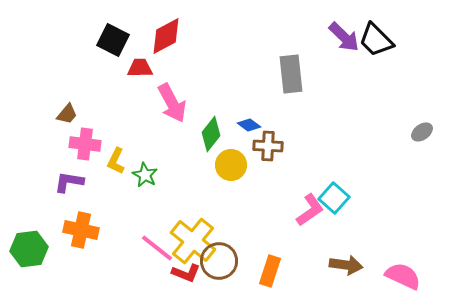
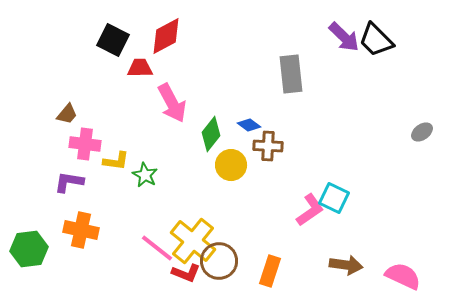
yellow L-shape: rotated 108 degrees counterclockwise
cyan square: rotated 16 degrees counterclockwise
